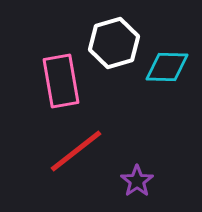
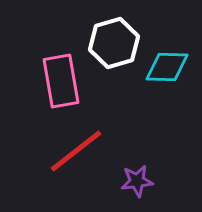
purple star: rotated 28 degrees clockwise
